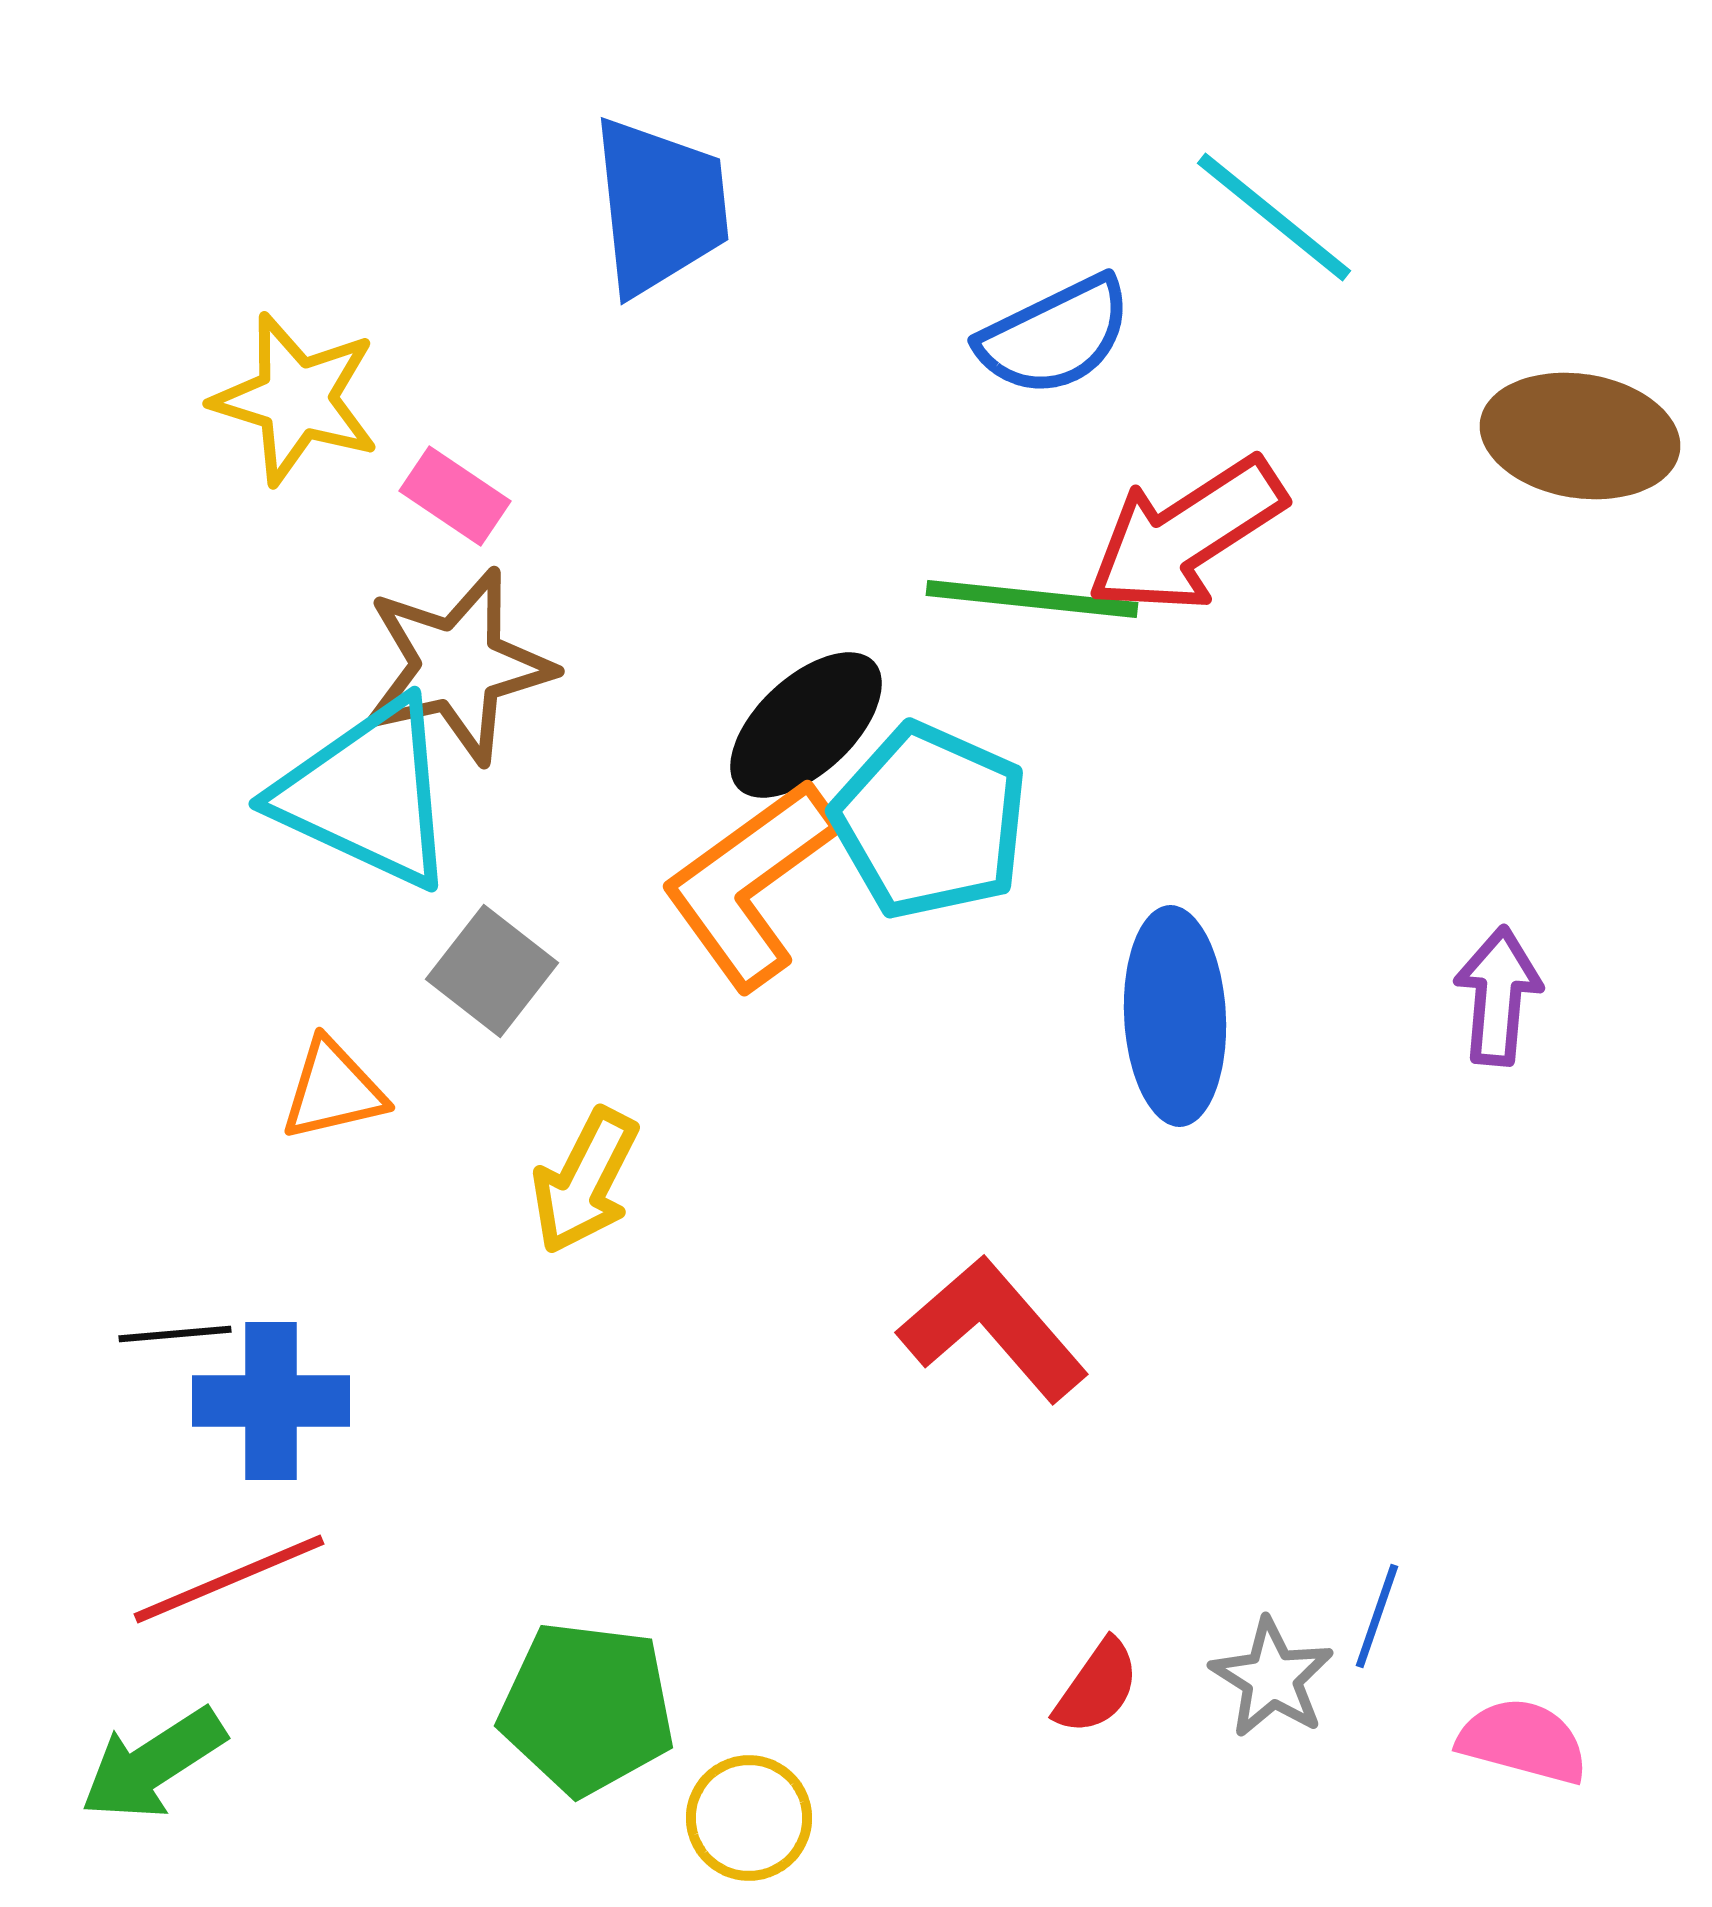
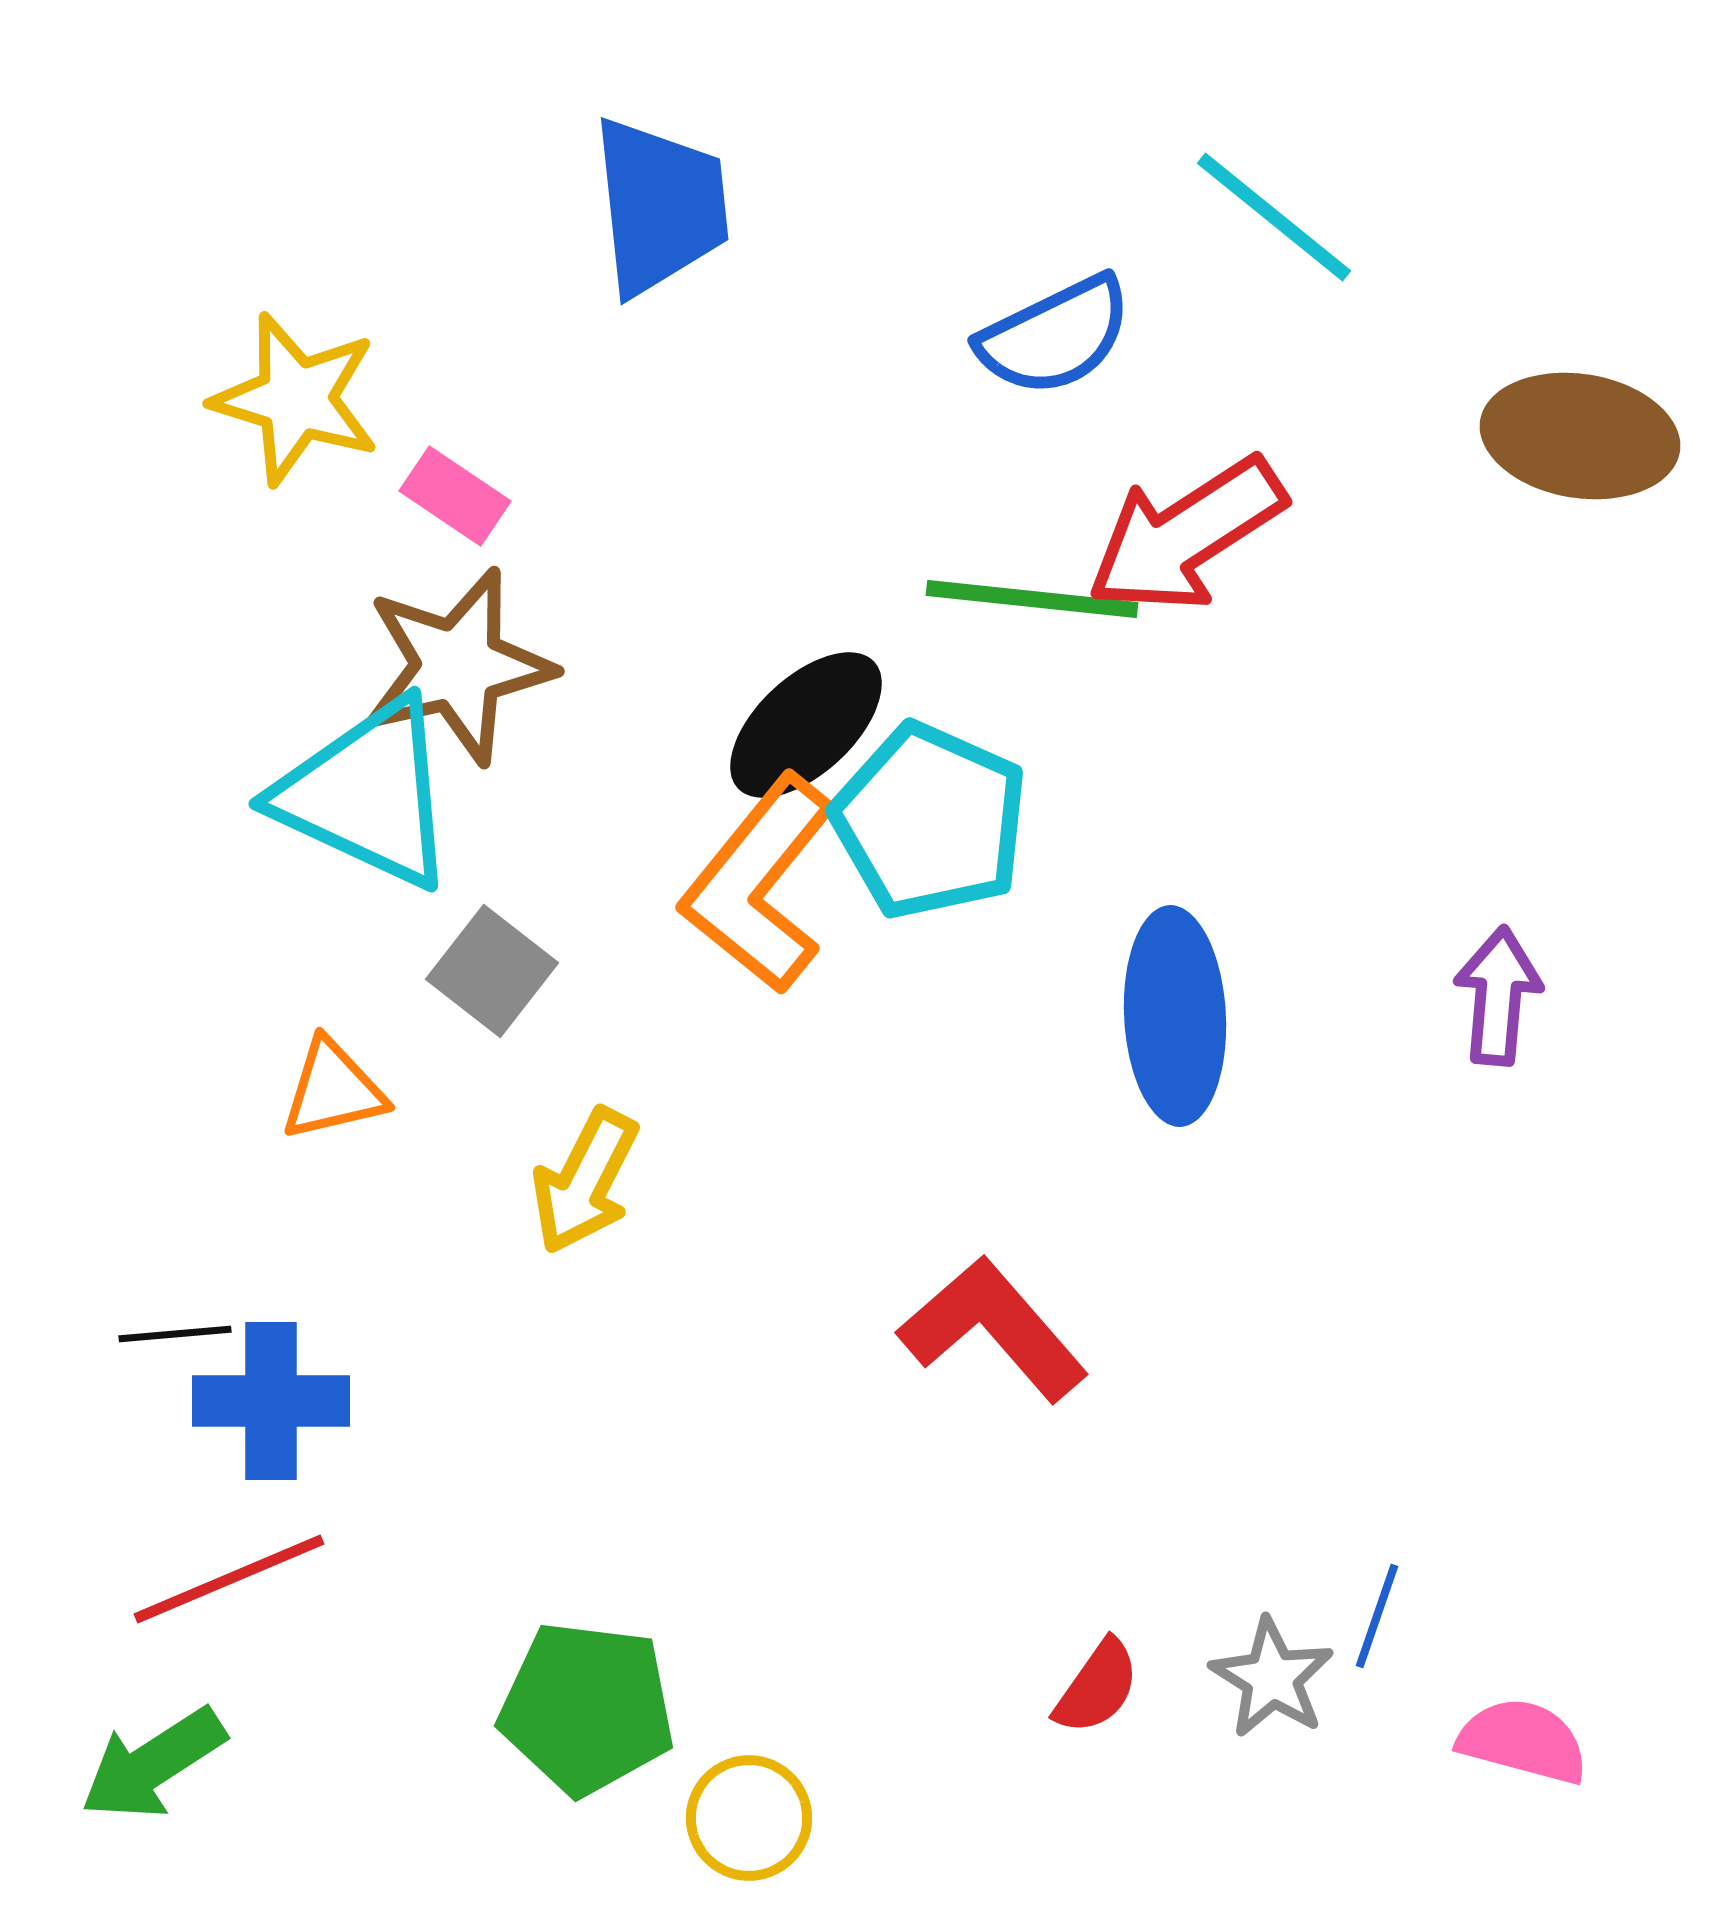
orange L-shape: moved 9 px right; rotated 15 degrees counterclockwise
